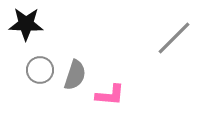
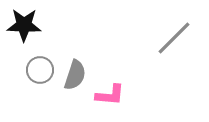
black star: moved 2 px left, 1 px down
